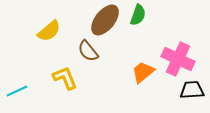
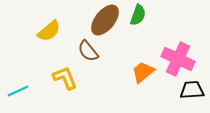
cyan line: moved 1 px right
